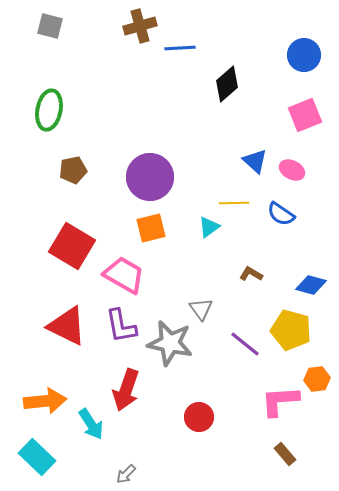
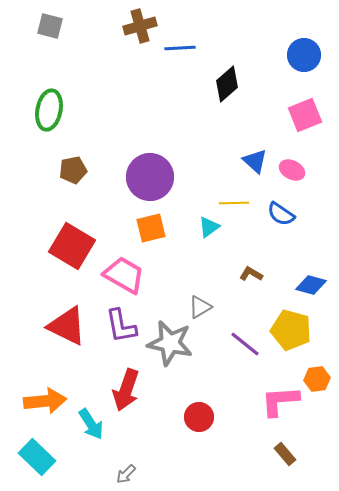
gray triangle: moved 1 px left, 2 px up; rotated 35 degrees clockwise
